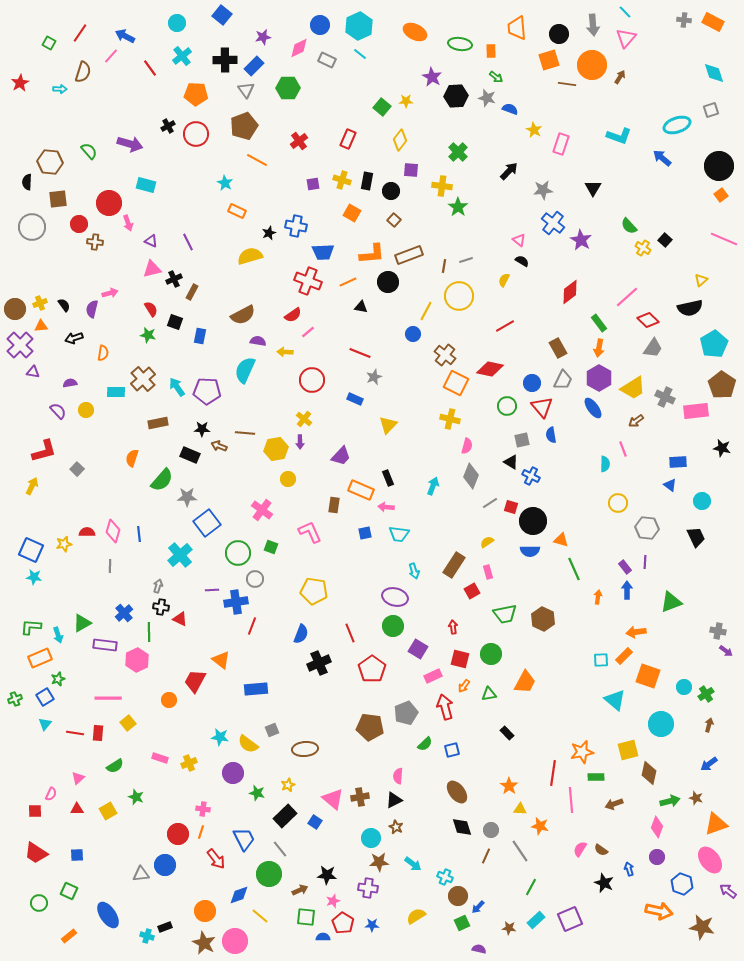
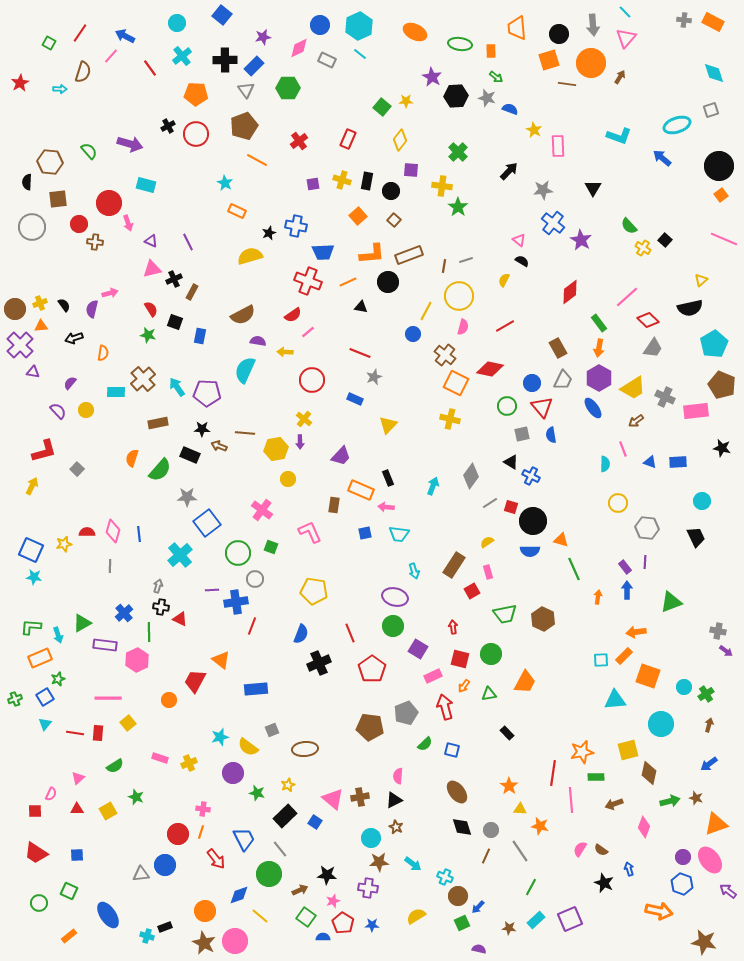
orange circle at (592, 65): moved 1 px left, 2 px up
pink rectangle at (561, 144): moved 3 px left, 2 px down; rotated 20 degrees counterclockwise
orange square at (352, 213): moved 6 px right, 3 px down; rotated 18 degrees clockwise
purple semicircle at (70, 383): rotated 40 degrees counterclockwise
brown pentagon at (722, 385): rotated 12 degrees counterclockwise
purple pentagon at (207, 391): moved 2 px down
gray square at (522, 440): moved 6 px up
pink semicircle at (467, 446): moved 4 px left, 119 px up
gray diamond at (471, 476): rotated 15 degrees clockwise
green semicircle at (162, 480): moved 2 px left, 10 px up
blue triangle at (670, 485): moved 20 px left, 23 px up; rotated 16 degrees counterclockwise
cyan triangle at (615, 700): rotated 45 degrees counterclockwise
cyan star at (220, 737): rotated 24 degrees counterclockwise
yellow semicircle at (248, 744): moved 3 px down
blue square at (452, 750): rotated 28 degrees clockwise
pink diamond at (657, 827): moved 13 px left
purple circle at (657, 857): moved 26 px right
green square at (306, 917): rotated 30 degrees clockwise
brown star at (702, 927): moved 2 px right, 15 px down
